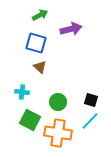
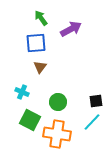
green arrow: moved 1 px right, 3 px down; rotated 98 degrees counterclockwise
purple arrow: rotated 15 degrees counterclockwise
blue square: rotated 20 degrees counterclockwise
brown triangle: rotated 24 degrees clockwise
cyan cross: rotated 16 degrees clockwise
black square: moved 5 px right, 1 px down; rotated 24 degrees counterclockwise
cyan line: moved 2 px right, 1 px down
orange cross: moved 1 px left, 1 px down
